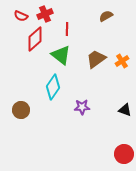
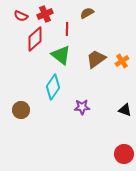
brown semicircle: moved 19 px left, 3 px up
